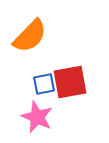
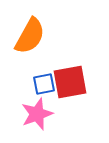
orange semicircle: rotated 15 degrees counterclockwise
pink star: moved 3 px up; rotated 28 degrees clockwise
